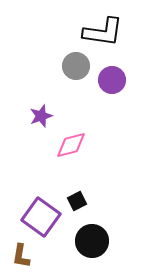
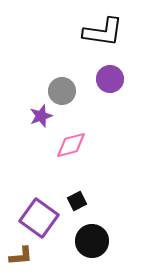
gray circle: moved 14 px left, 25 px down
purple circle: moved 2 px left, 1 px up
purple square: moved 2 px left, 1 px down
brown L-shape: rotated 105 degrees counterclockwise
